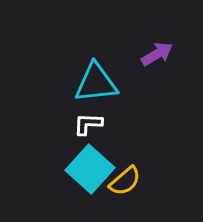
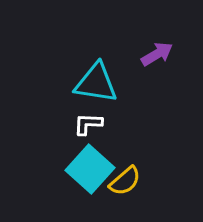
cyan triangle: rotated 15 degrees clockwise
